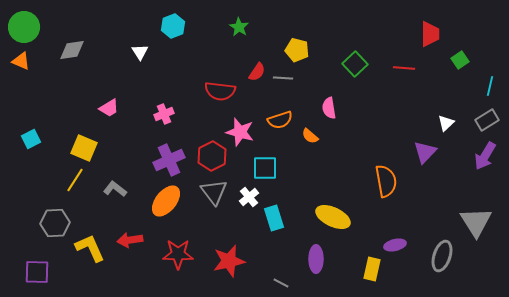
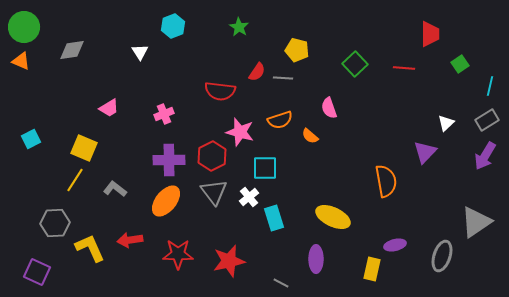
green square at (460, 60): moved 4 px down
pink semicircle at (329, 108): rotated 10 degrees counterclockwise
purple cross at (169, 160): rotated 24 degrees clockwise
gray triangle at (476, 222): rotated 28 degrees clockwise
purple square at (37, 272): rotated 24 degrees clockwise
